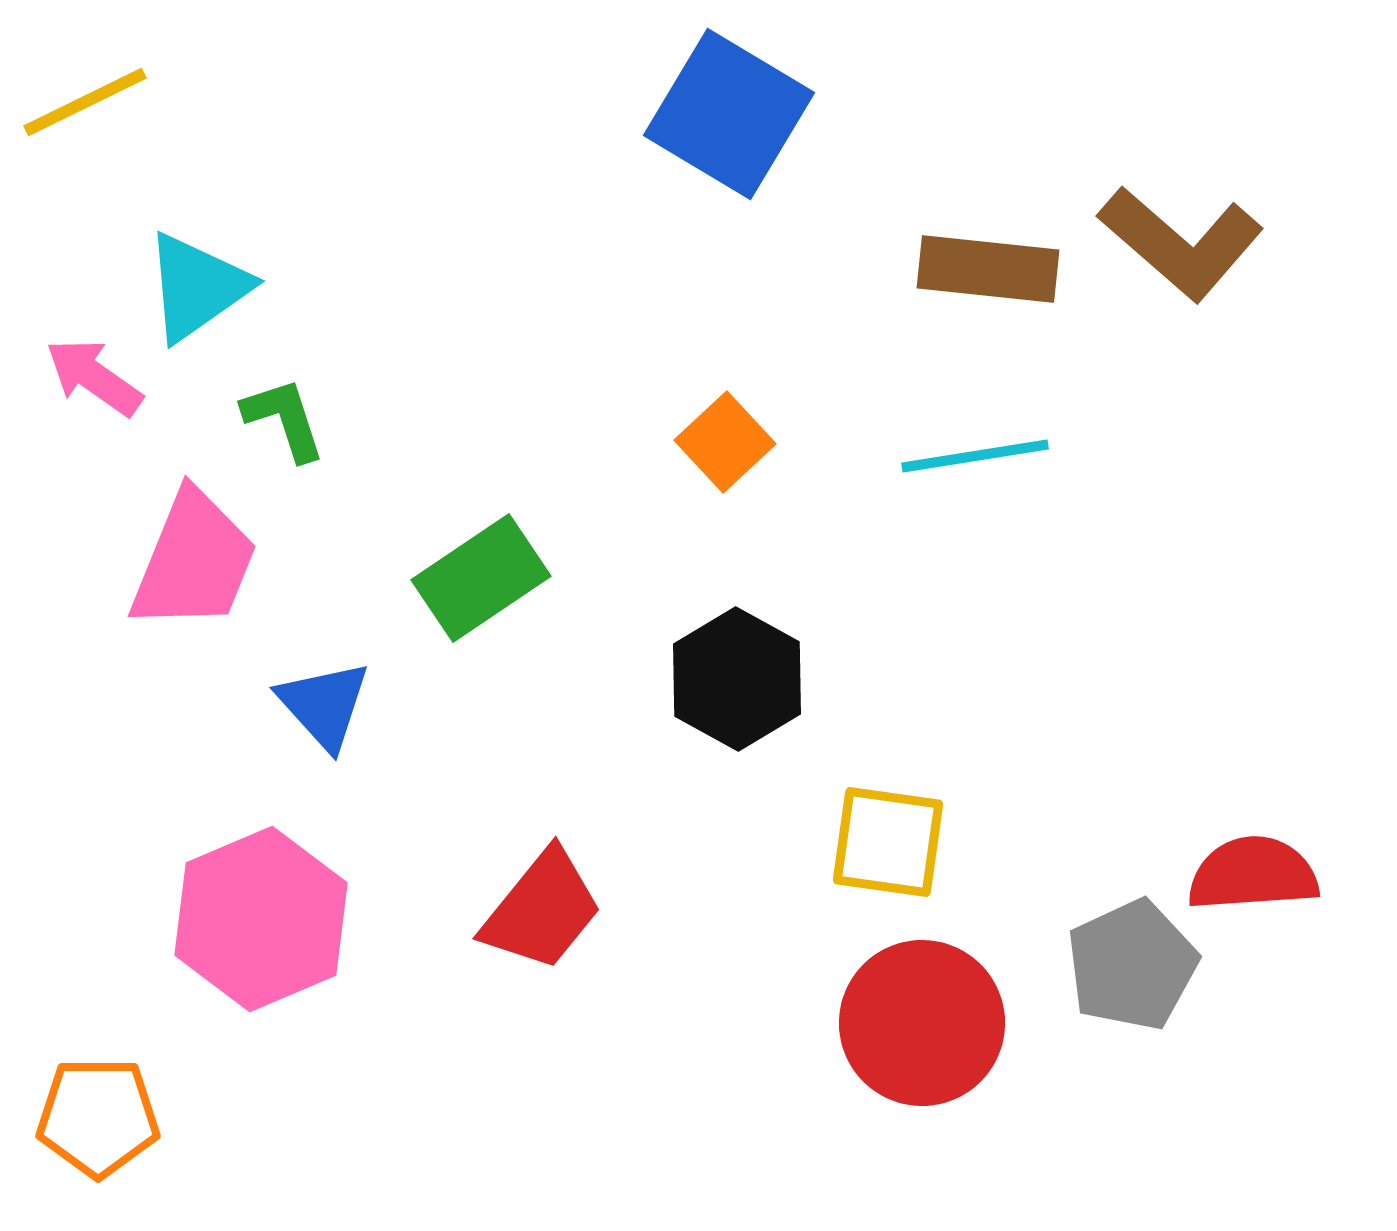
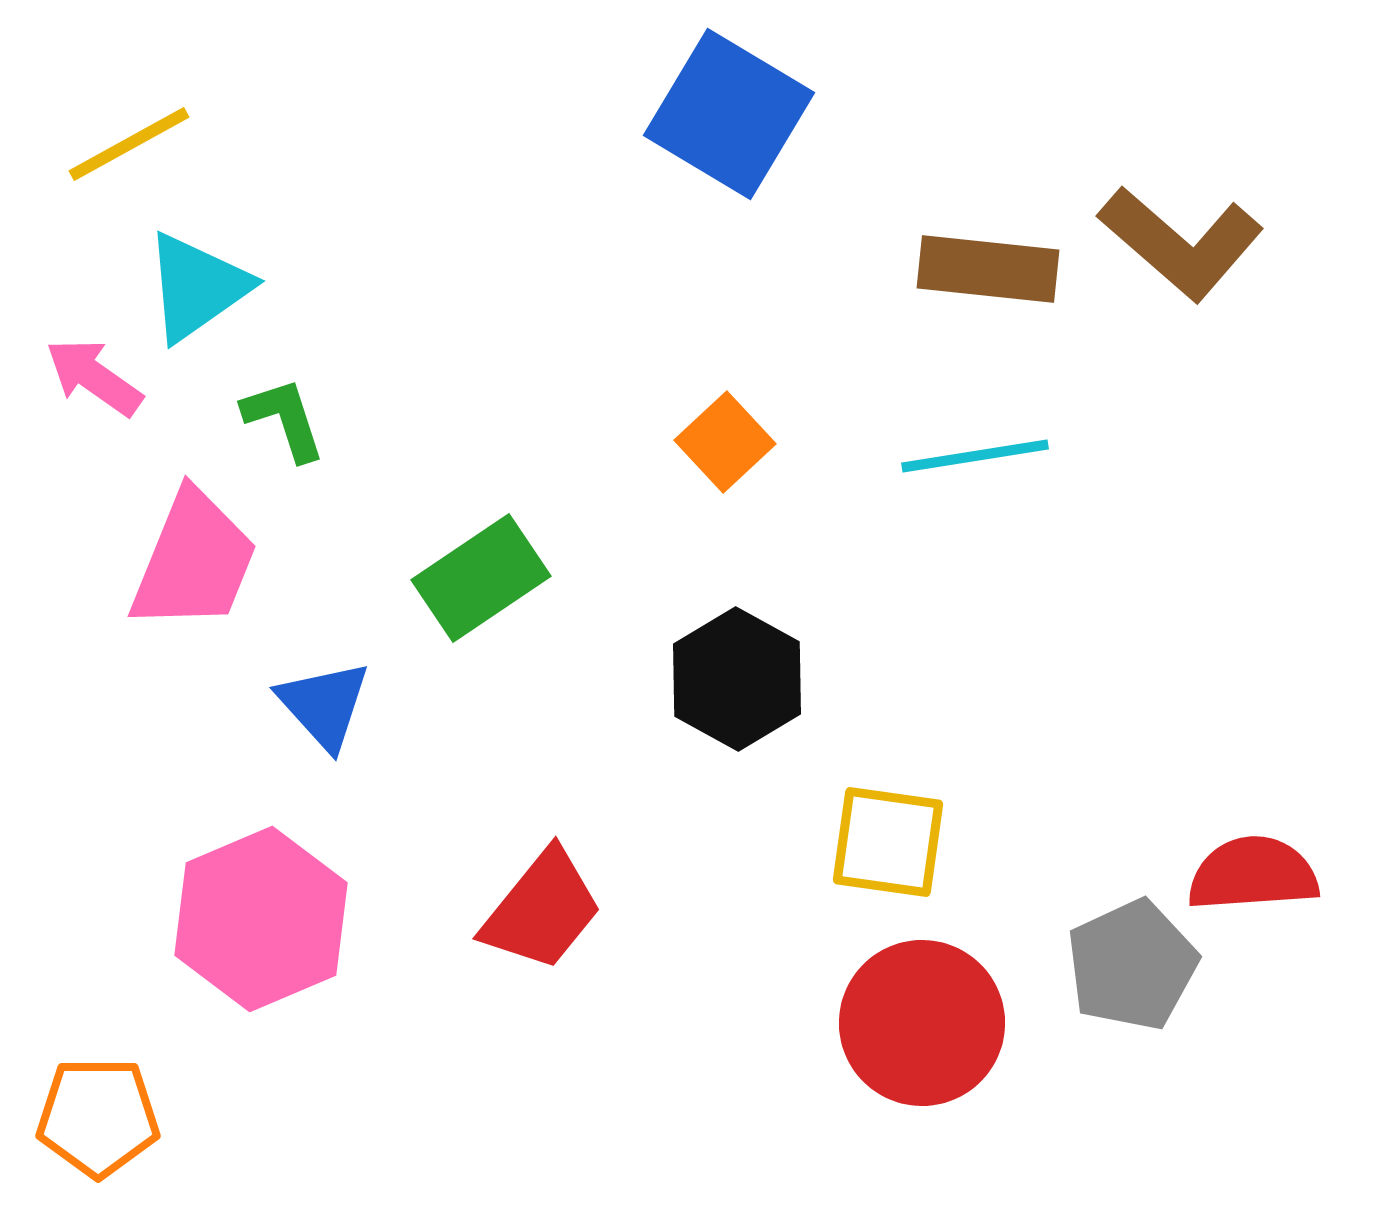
yellow line: moved 44 px right, 42 px down; rotated 3 degrees counterclockwise
